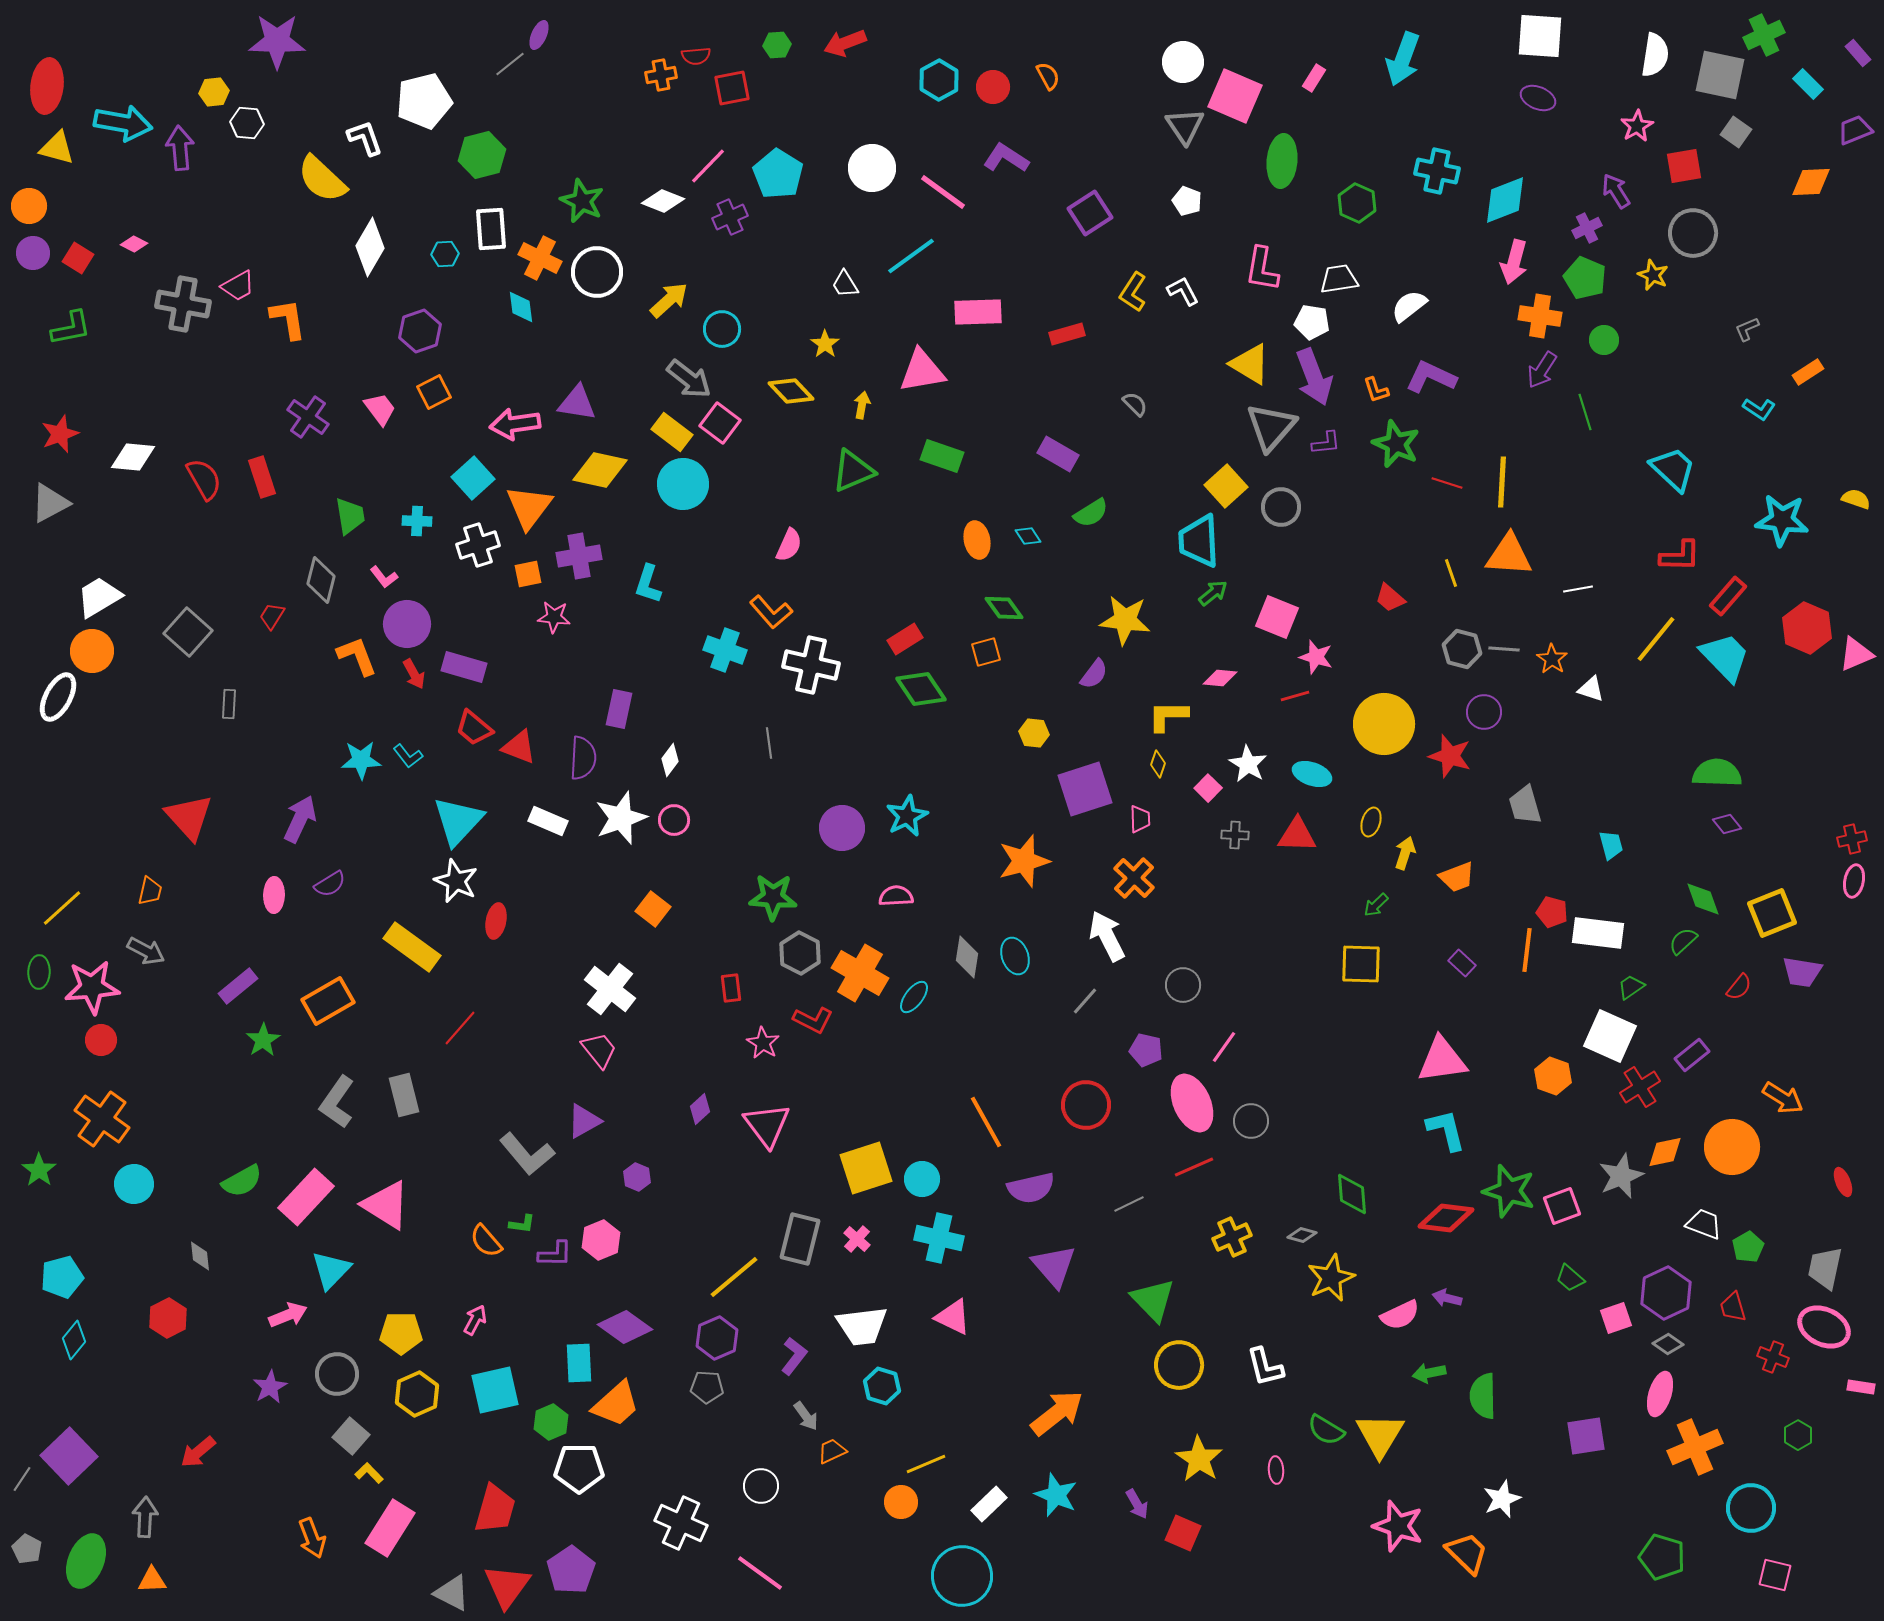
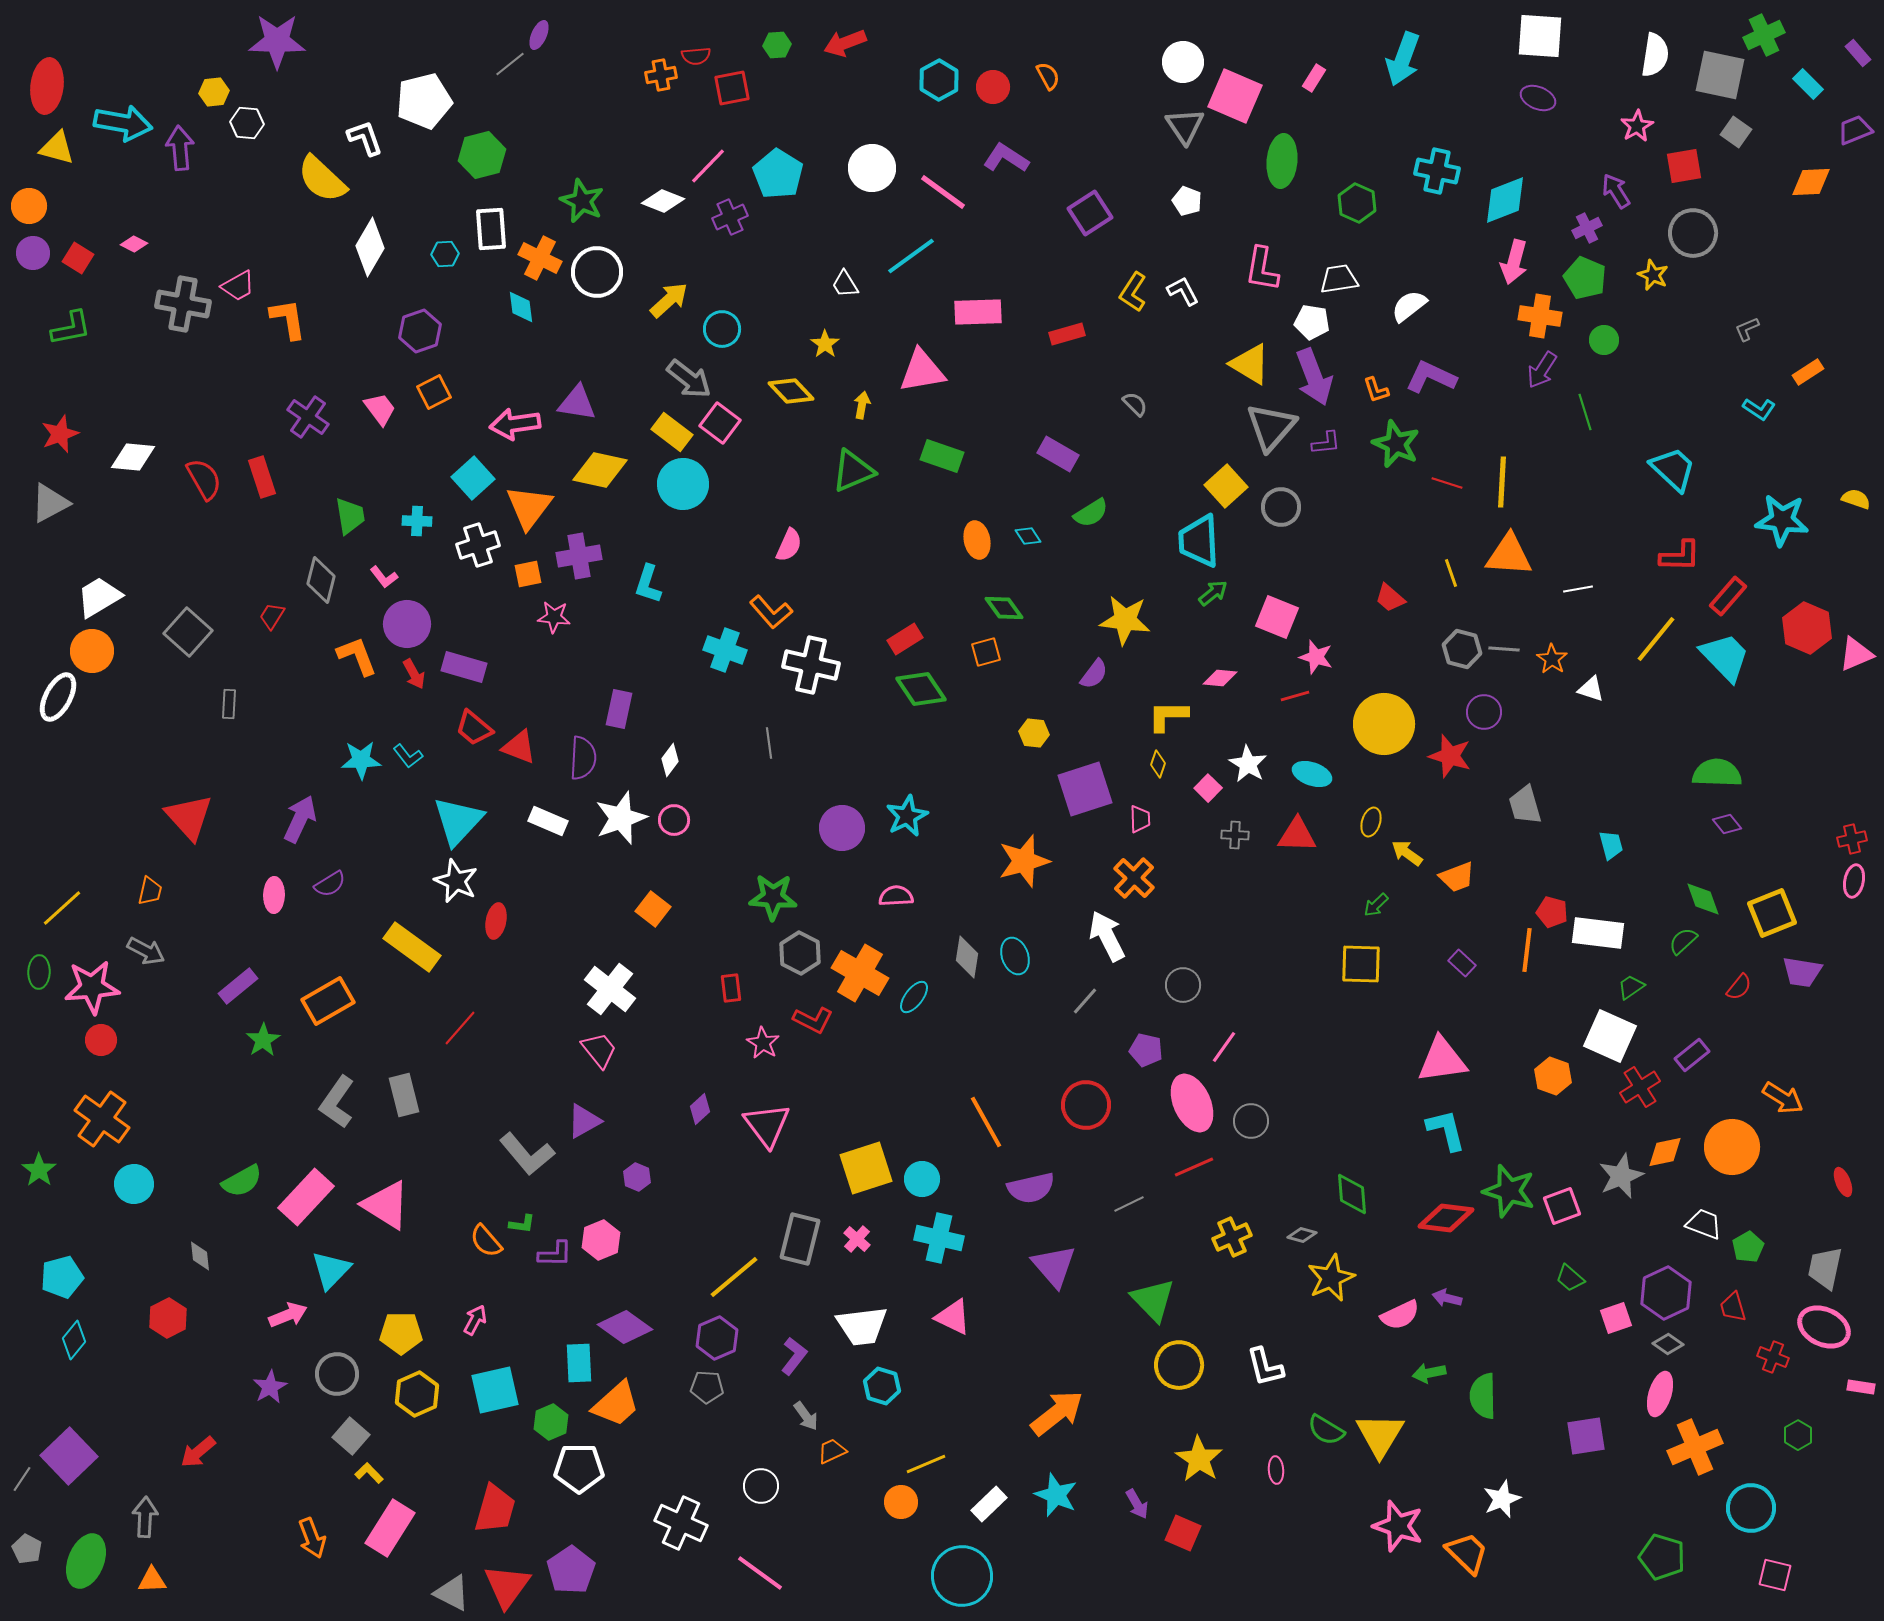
yellow arrow at (1405, 853): moved 2 px right; rotated 72 degrees counterclockwise
